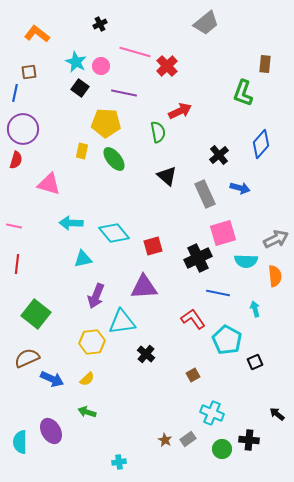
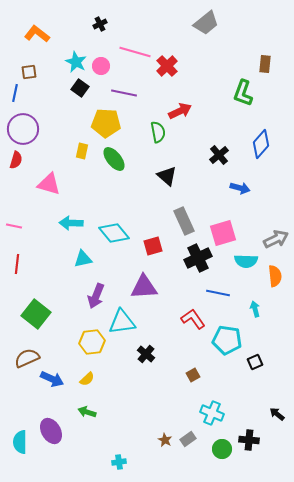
gray rectangle at (205, 194): moved 21 px left, 27 px down
cyan pentagon at (227, 340): rotated 20 degrees counterclockwise
